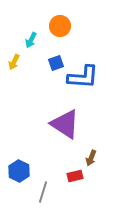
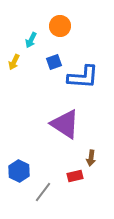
blue square: moved 2 px left, 1 px up
brown arrow: rotated 14 degrees counterclockwise
gray line: rotated 20 degrees clockwise
